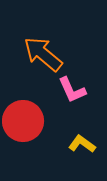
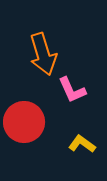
orange arrow: rotated 147 degrees counterclockwise
red circle: moved 1 px right, 1 px down
